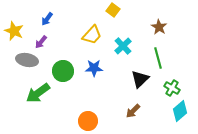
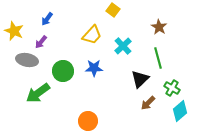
brown arrow: moved 15 px right, 8 px up
